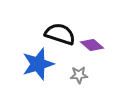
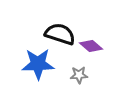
purple diamond: moved 1 px left, 1 px down
blue star: rotated 16 degrees clockwise
